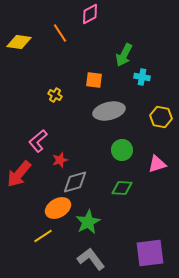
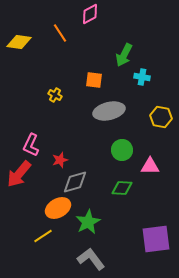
pink L-shape: moved 7 px left, 4 px down; rotated 25 degrees counterclockwise
pink triangle: moved 7 px left, 2 px down; rotated 18 degrees clockwise
purple square: moved 6 px right, 14 px up
